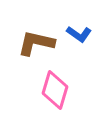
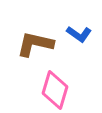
brown L-shape: moved 1 px left, 1 px down
